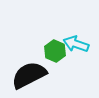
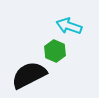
cyan arrow: moved 7 px left, 18 px up
